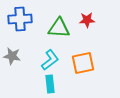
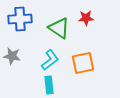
red star: moved 1 px left, 2 px up
green triangle: rotated 30 degrees clockwise
cyan rectangle: moved 1 px left, 1 px down
